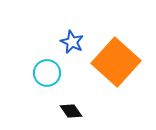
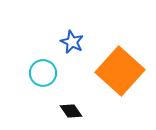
orange square: moved 4 px right, 9 px down
cyan circle: moved 4 px left
